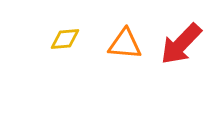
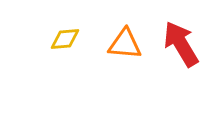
red arrow: rotated 105 degrees clockwise
